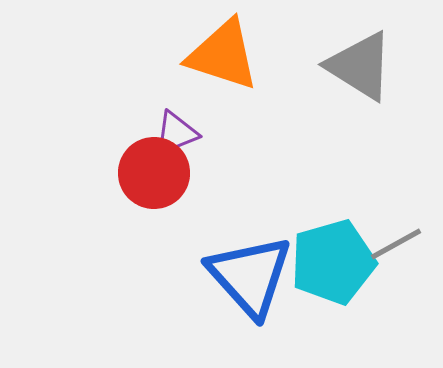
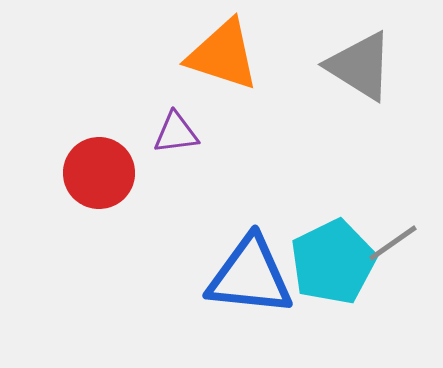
purple triangle: rotated 15 degrees clockwise
red circle: moved 55 px left
gray line: moved 3 px left, 1 px up; rotated 6 degrees counterclockwise
cyan pentagon: rotated 10 degrees counterclockwise
blue triangle: rotated 42 degrees counterclockwise
